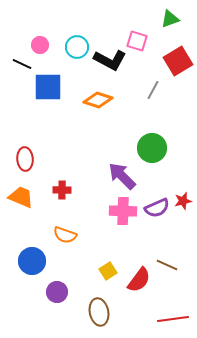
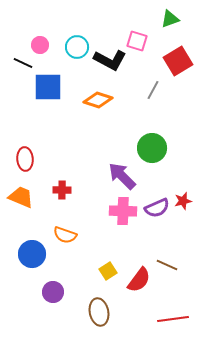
black line: moved 1 px right, 1 px up
blue circle: moved 7 px up
purple circle: moved 4 px left
